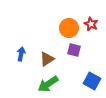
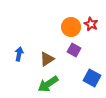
orange circle: moved 2 px right, 1 px up
purple square: rotated 16 degrees clockwise
blue arrow: moved 2 px left
blue square: moved 3 px up
